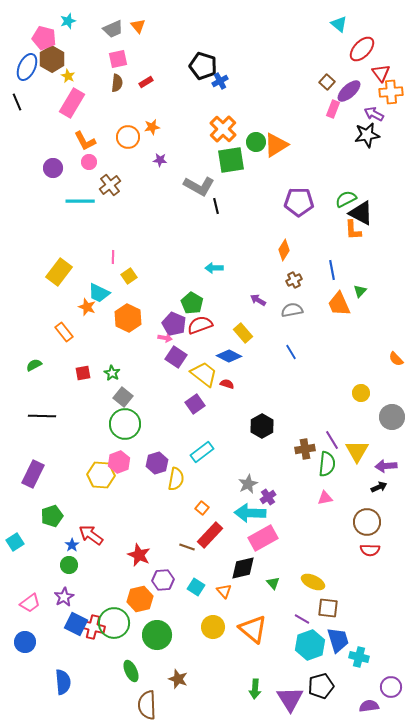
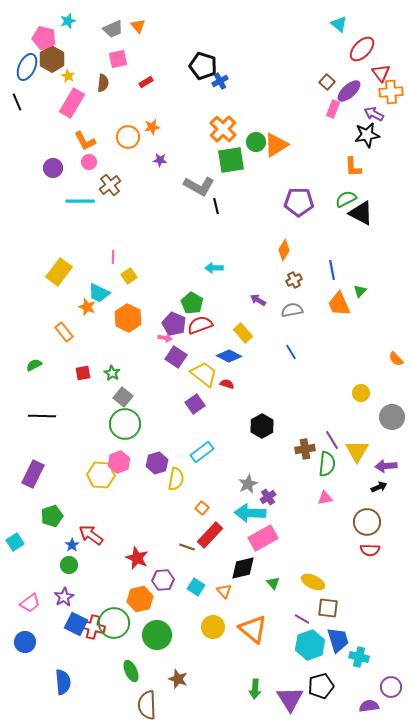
brown semicircle at (117, 83): moved 14 px left
orange L-shape at (353, 230): moved 63 px up
red star at (139, 555): moved 2 px left, 3 px down
